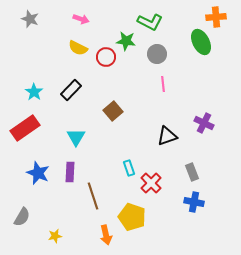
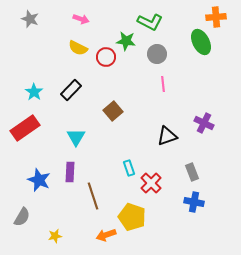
blue star: moved 1 px right, 7 px down
orange arrow: rotated 84 degrees clockwise
